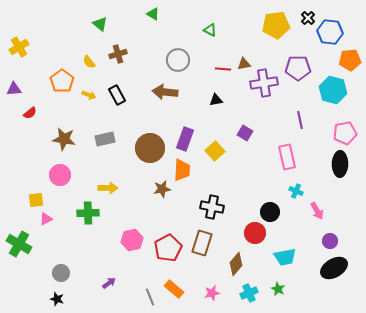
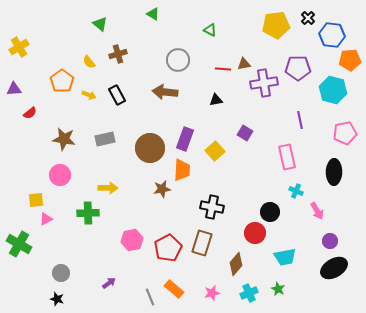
blue hexagon at (330, 32): moved 2 px right, 3 px down
black ellipse at (340, 164): moved 6 px left, 8 px down
